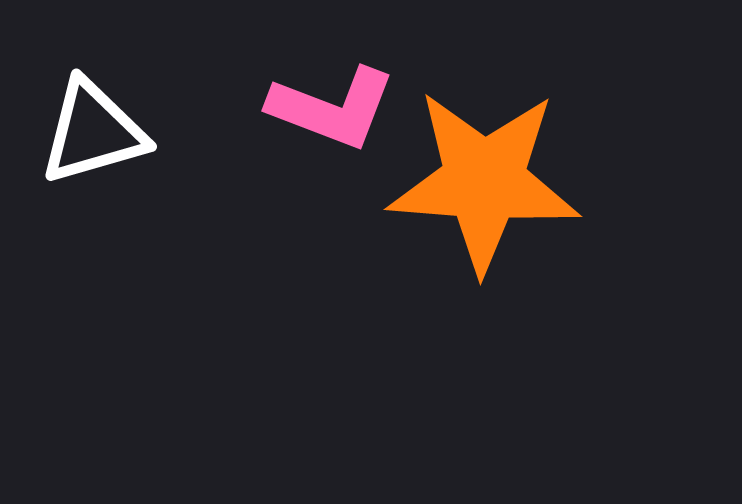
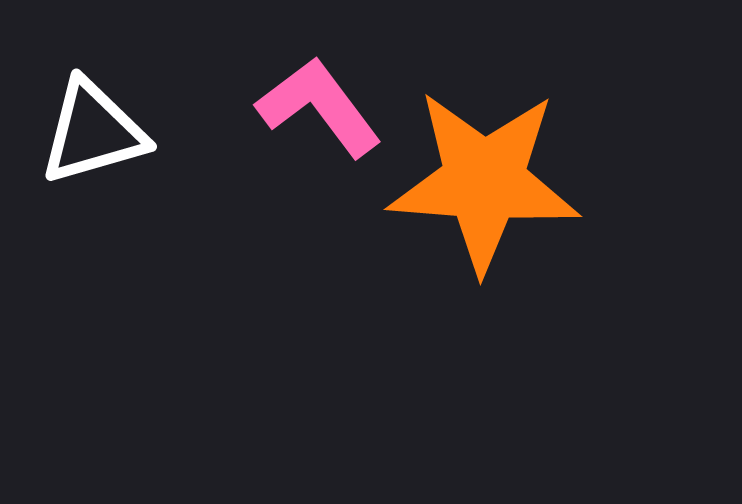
pink L-shape: moved 13 px left, 1 px up; rotated 148 degrees counterclockwise
